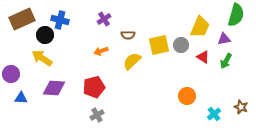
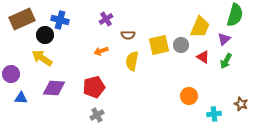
green semicircle: moved 1 px left
purple cross: moved 2 px right
purple triangle: rotated 32 degrees counterclockwise
yellow semicircle: rotated 36 degrees counterclockwise
orange circle: moved 2 px right
brown star: moved 3 px up
cyan cross: rotated 32 degrees clockwise
